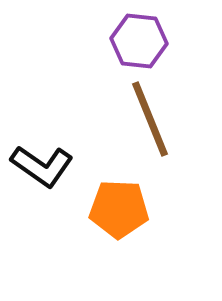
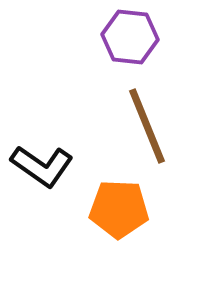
purple hexagon: moved 9 px left, 4 px up
brown line: moved 3 px left, 7 px down
